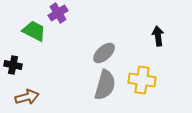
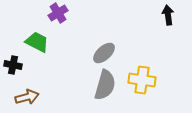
green trapezoid: moved 3 px right, 11 px down
black arrow: moved 10 px right, 21 px up
